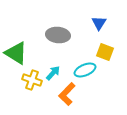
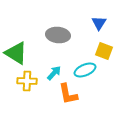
yellow square: moved 1 px left, 1 px up
cyan arrow: moved 1 px right
yellow cross: moved 5 px left, 1 px down; rotated 18 degrees counterclockwise
orange L-shape: moved 1 px right; rotated 55 degrees counterclockwise
